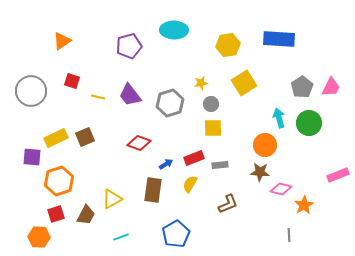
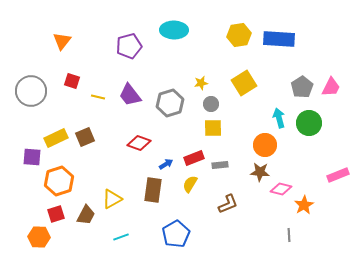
orange triangle at (62, 41): rotated 18 degrees counterclockwise
yellow hexagon at (228, 45): moved 11 px right, 10 px up
